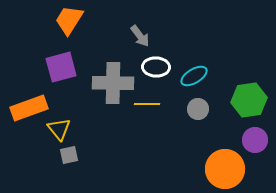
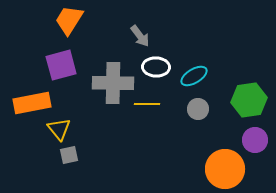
purple square: moved 2 px up
orange rectangle: moved 3 px right, 5 px up; rotated 9 degrees clockwise
